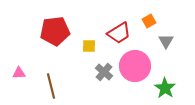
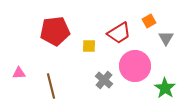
gray triangle: moved 3 px up
gray cross: moved 8 px down
